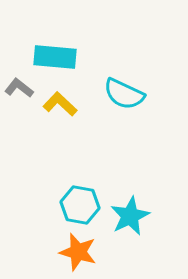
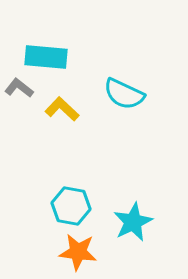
cyan rectangle: moved 9 px left
yellow L-shape: moved 2 px right, 5 px down
cyan hexagon: moved 9 px left, 1 px down
cyan star: moved 3 px right, 6 px down
orange star: rotated 9 degrees counterclockwise
